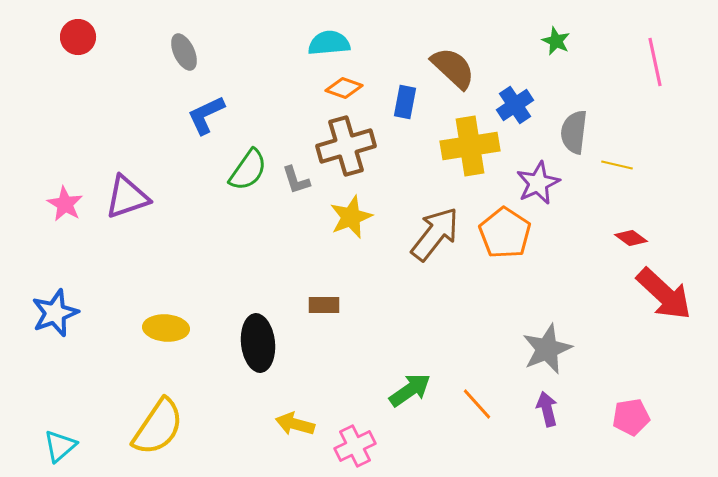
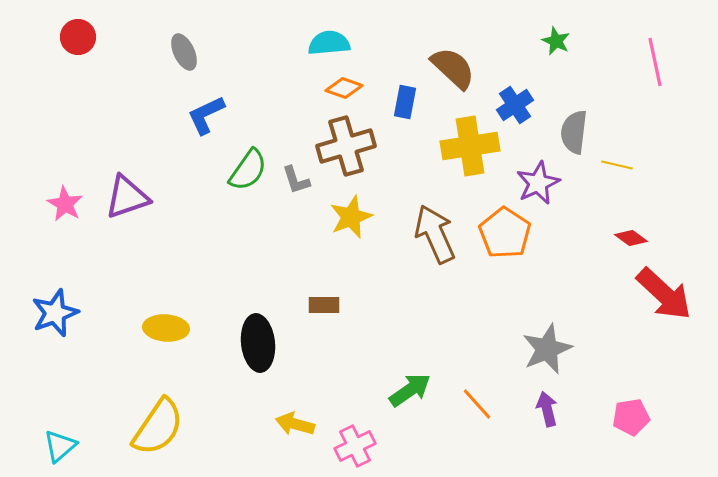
brown arrow: rotated 62 degrees counterclockwise
